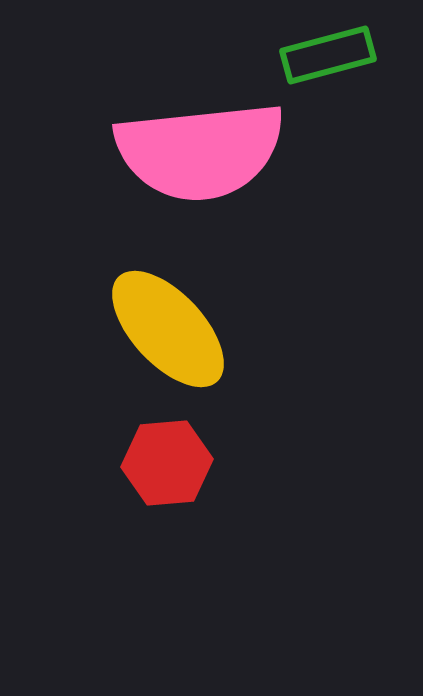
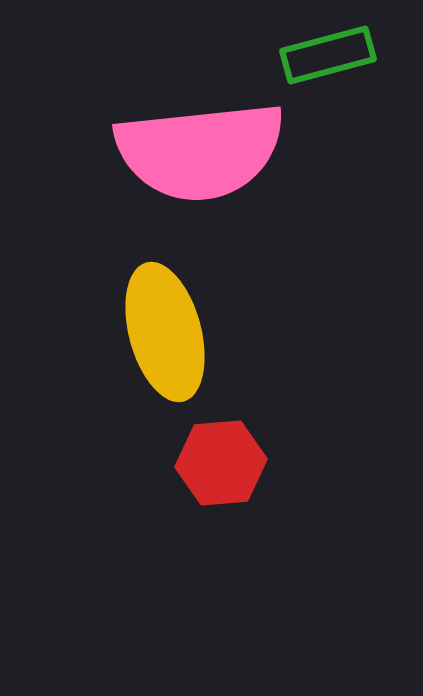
yellow ellipse: moved 3 px left, 3 px down; rotated 28 degrees clockwise
red hexagon: moved 54 px right
